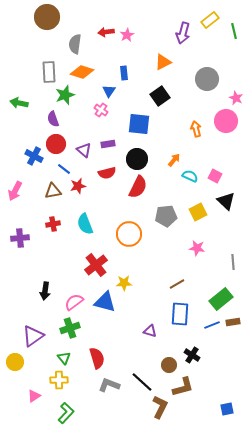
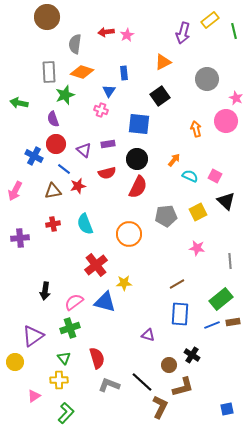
pink cross at (101, 110): rotated 16 degrees counterclockwise
gray line at (233, 262): moved 3 px left, 1 px up
purple triangle at (150, 331): moved 2 px left, 4 px down
